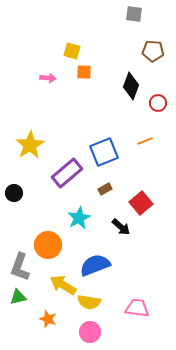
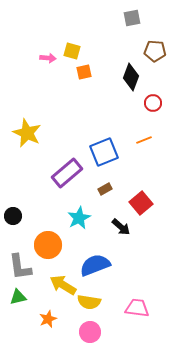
gray square: moved 2 px left, 4 px down; rotated 18 degrees counterclockwise
brown pentagon: moved 2 px right
orange square: rotated 14 degrees counterclockwise
pink arrow: moved 20 px up
black diamond: moved 9 px up
red circle: moved 5 px left
orange line: moved 1 px left, 1 px up
yellow star: moved 3 px left, 12 px up; rotated 16 degrees counterclockwise
black circle: moved 1 px left, 23 px down
gray L-shape: rotated 28 degrees counterclockwise
orange star: rotated 30 degrees clockwise
